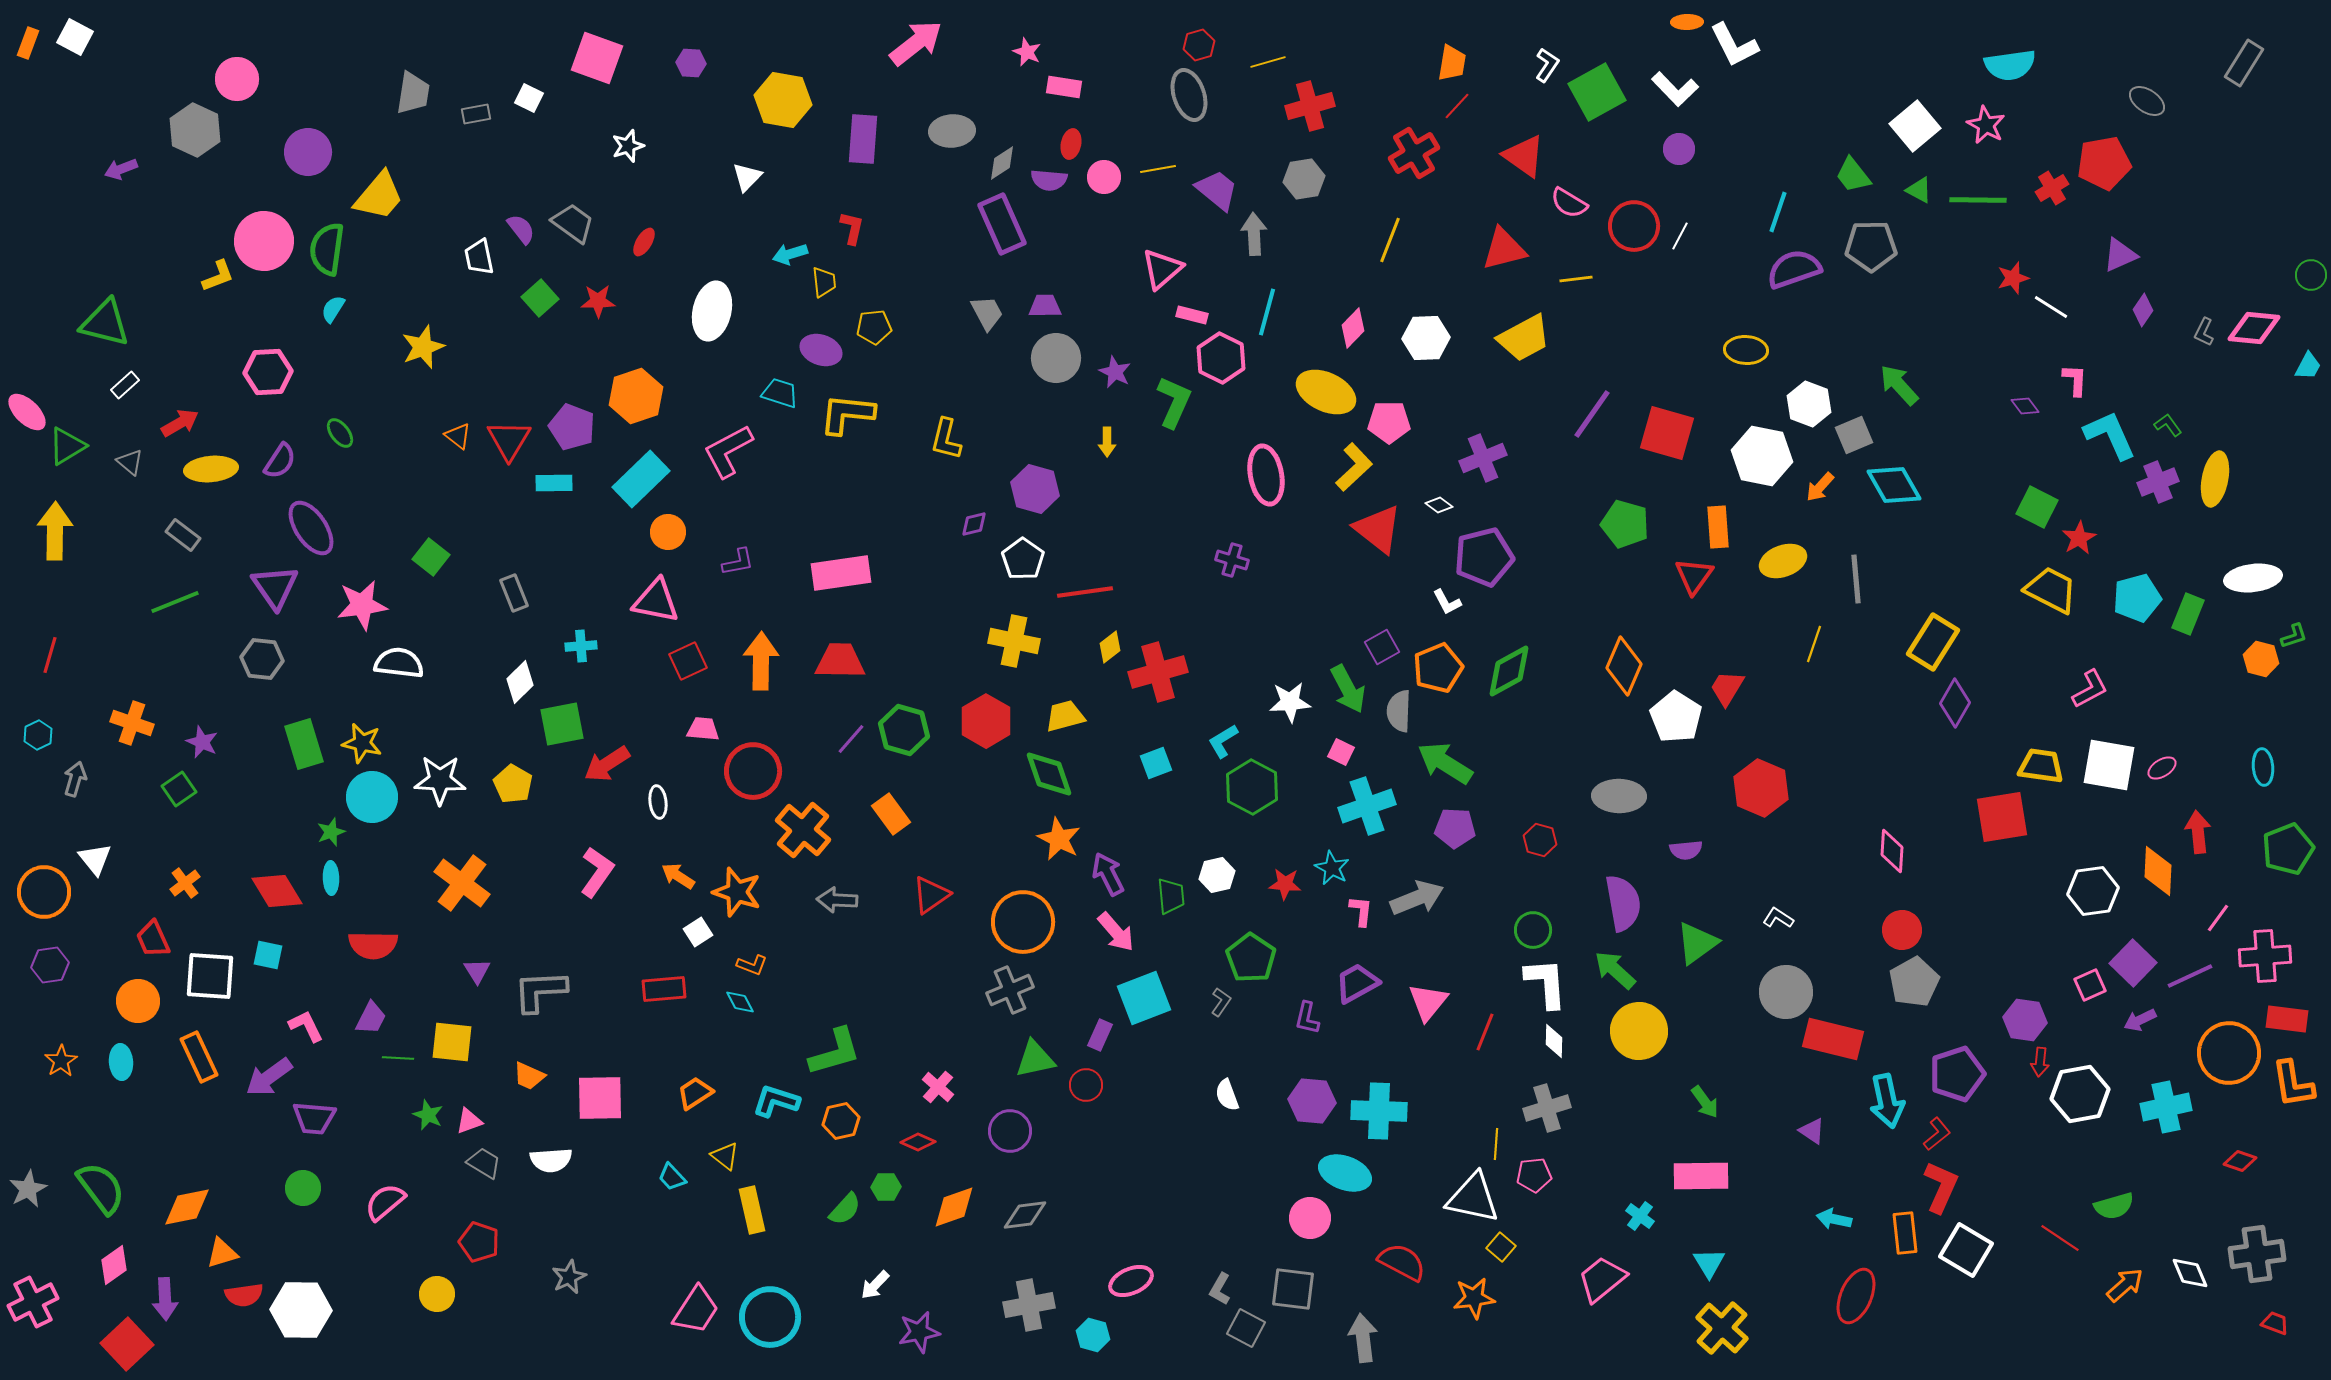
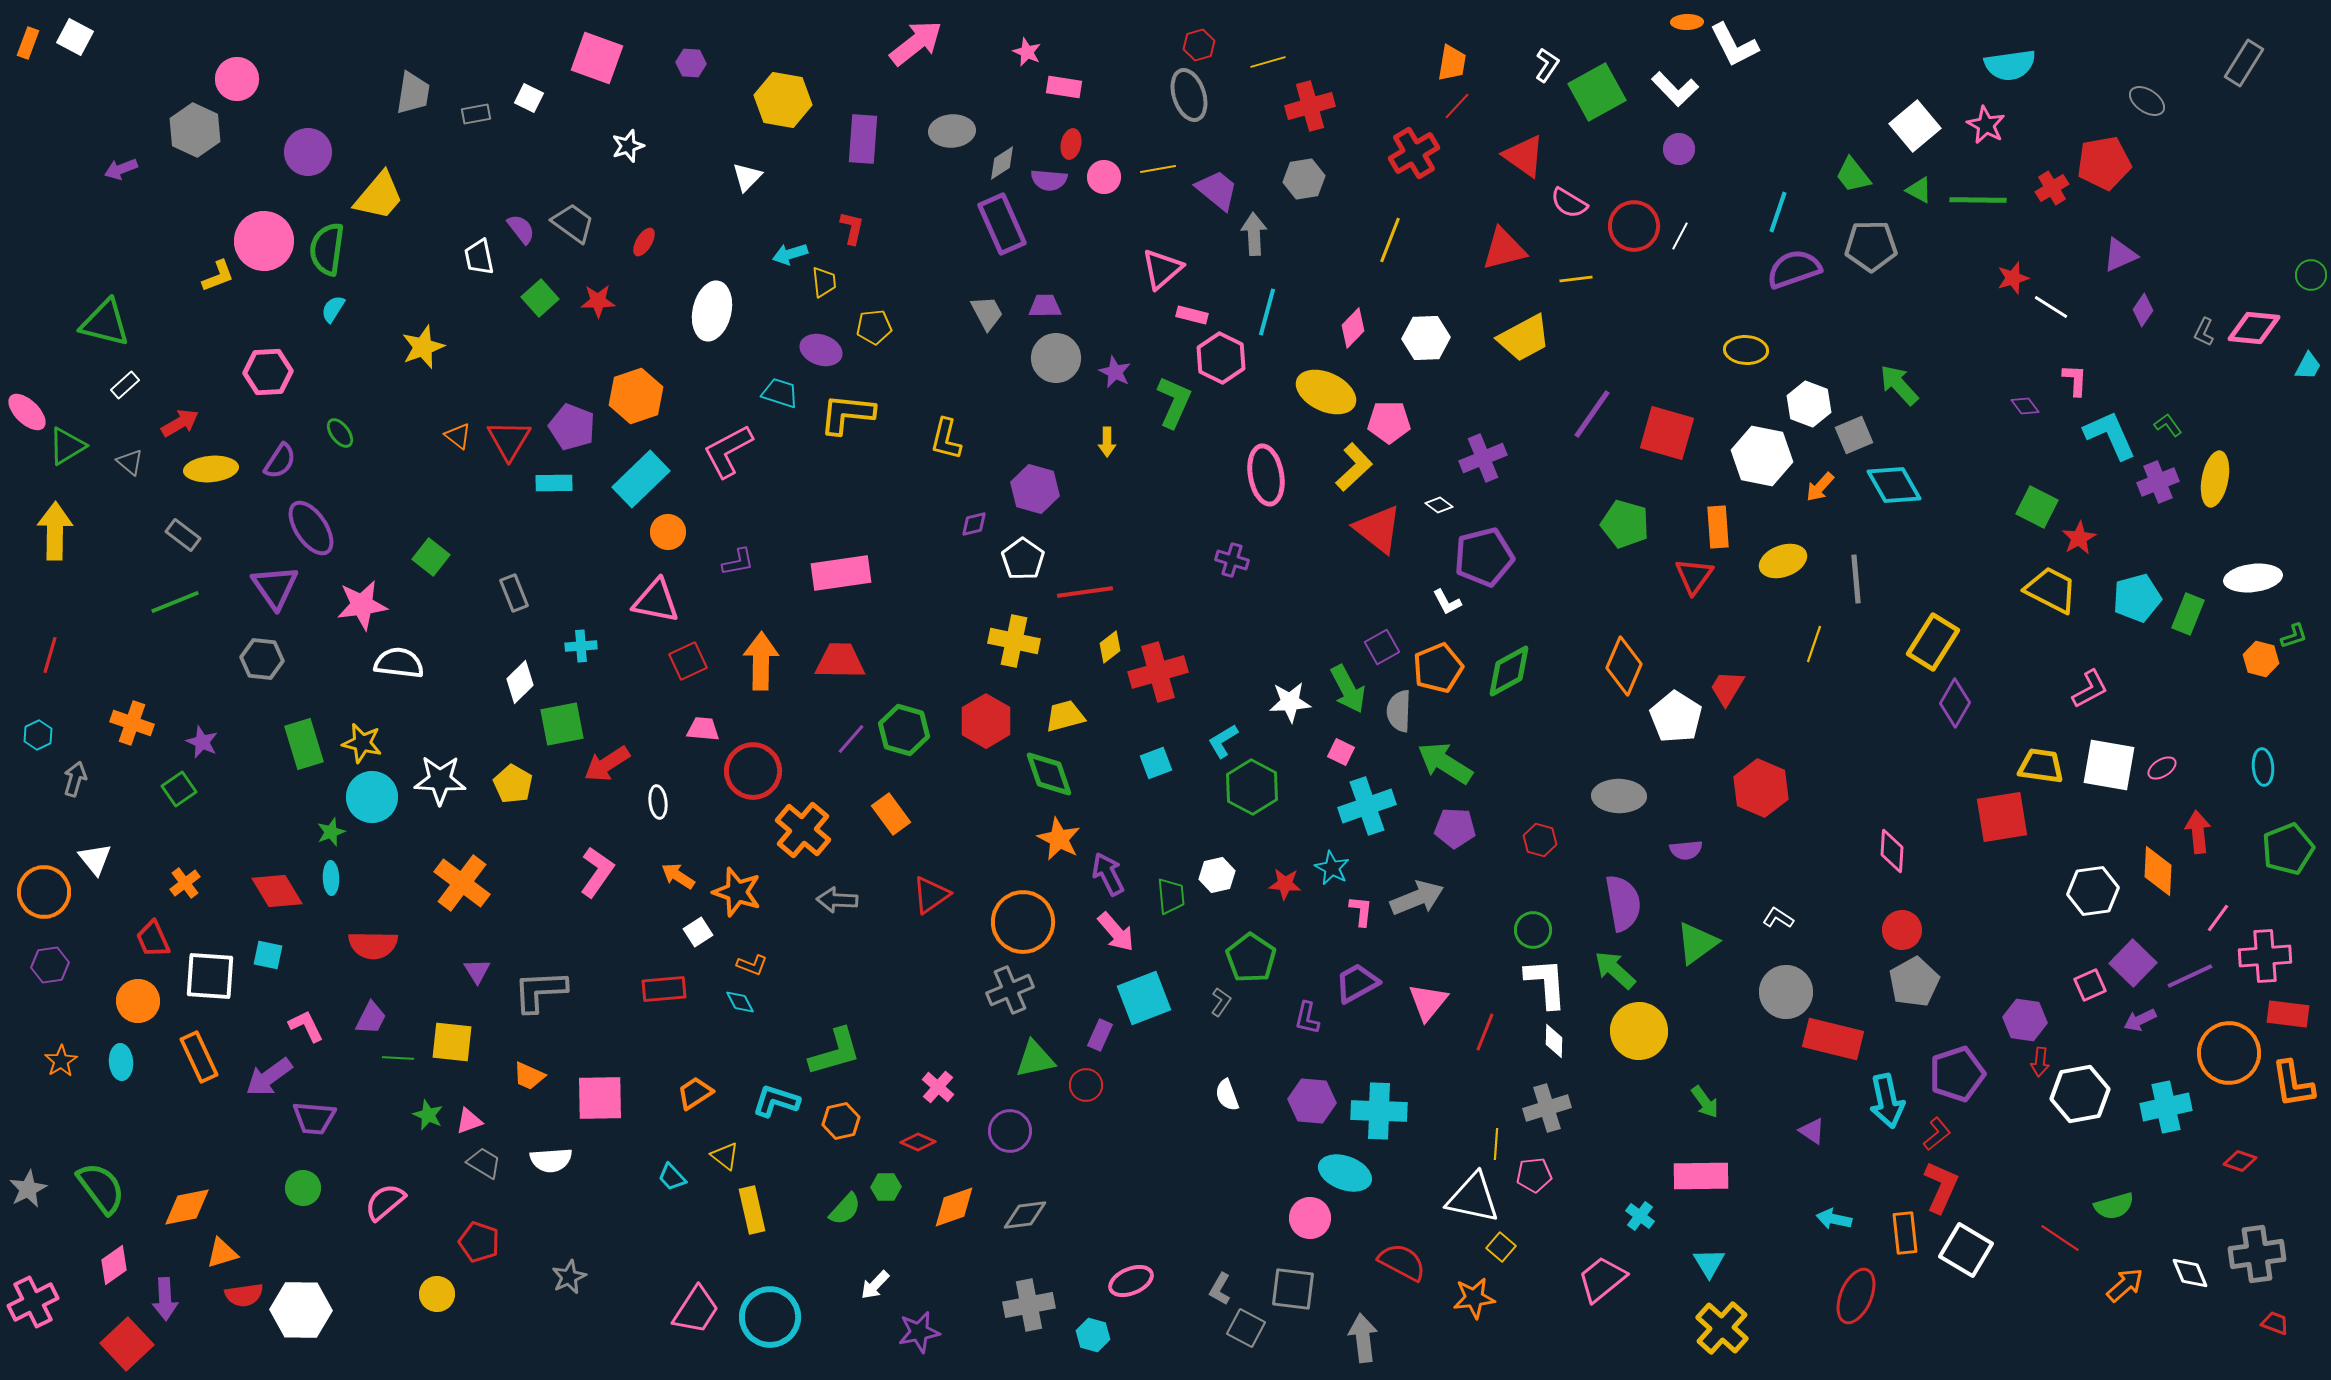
red rectangle at (2287, 1019): moved 1 px right, 5 px up
